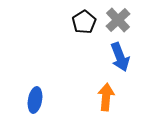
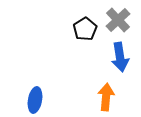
black pentagon: moved 1 px right, 7 px down
blue arrow: rotated 12 degrees clockwise
